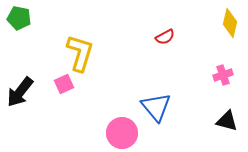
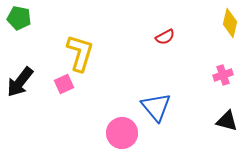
black arrow: moved 10 px up
